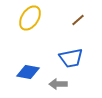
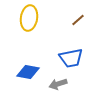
yellow ellipse: moved 1 px left; rotated 25 degrees counterclockwise
gray arrow: rotated 18 degrees counterclockwise
